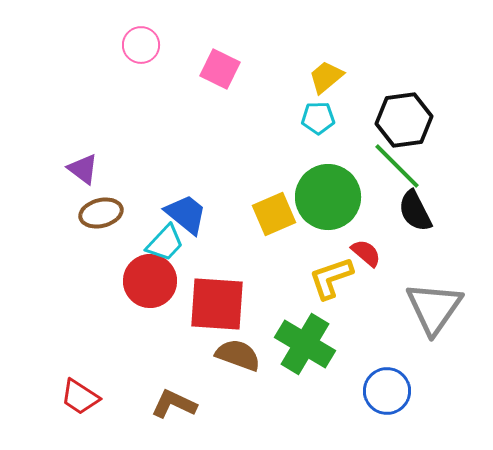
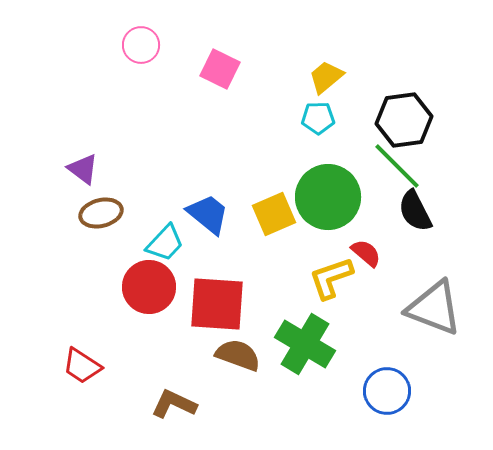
blue trapezoid: moved 22 px right
red circle: moved 1 px left, 6 px down
gray triangle: rotated 44 degrees counterclockwise
red trapezoid: moved 2 px right, 31 px up
